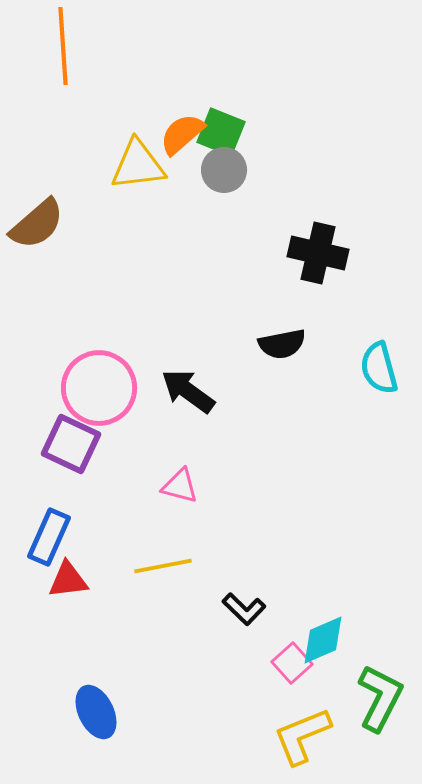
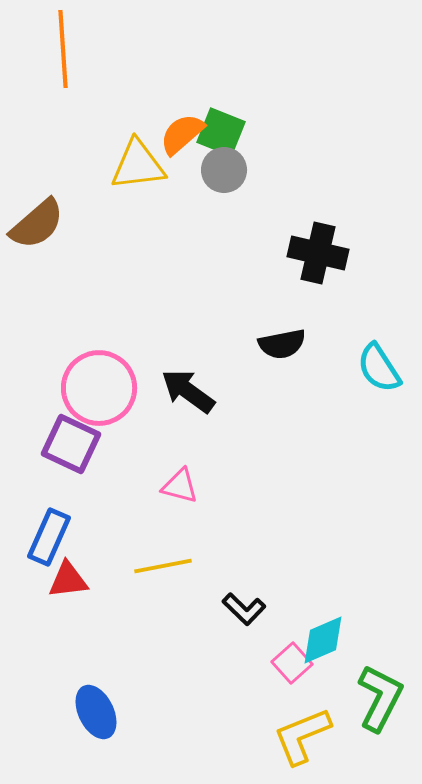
orange line: moved 3 px down
cyan semicircle: rotated 18 degrees counterclockwise
